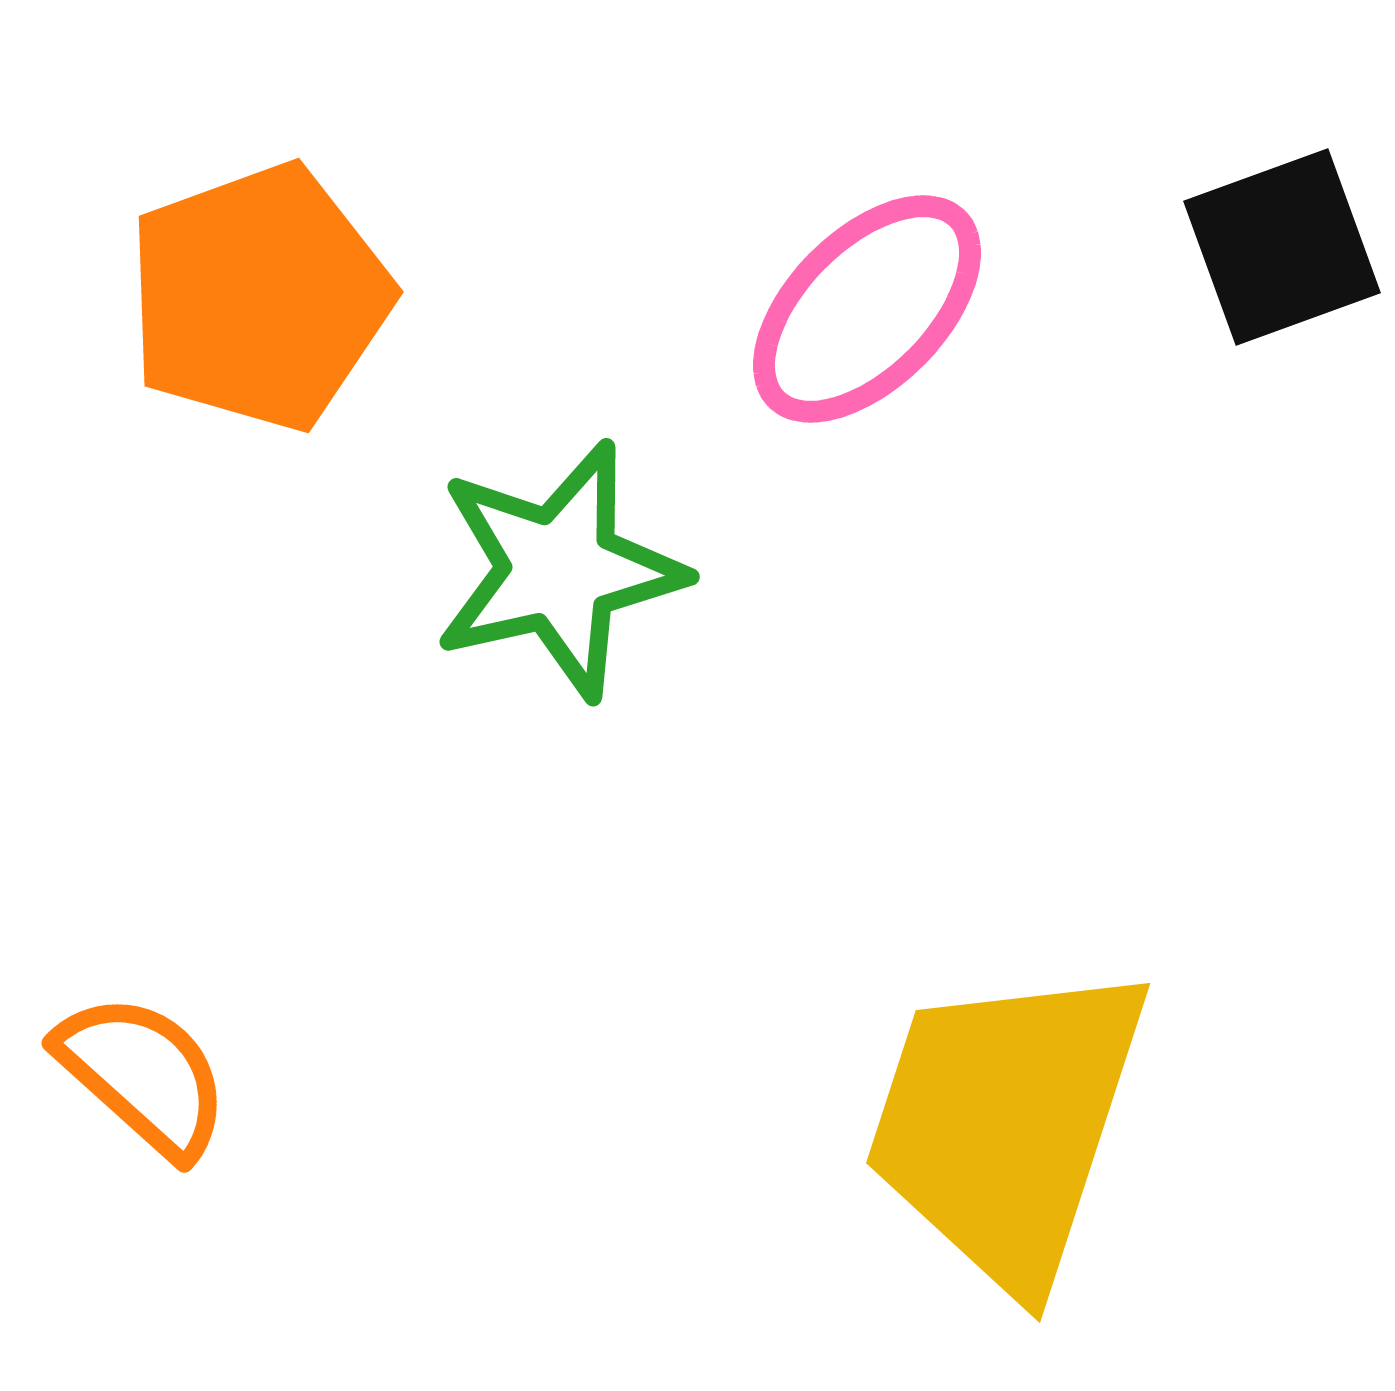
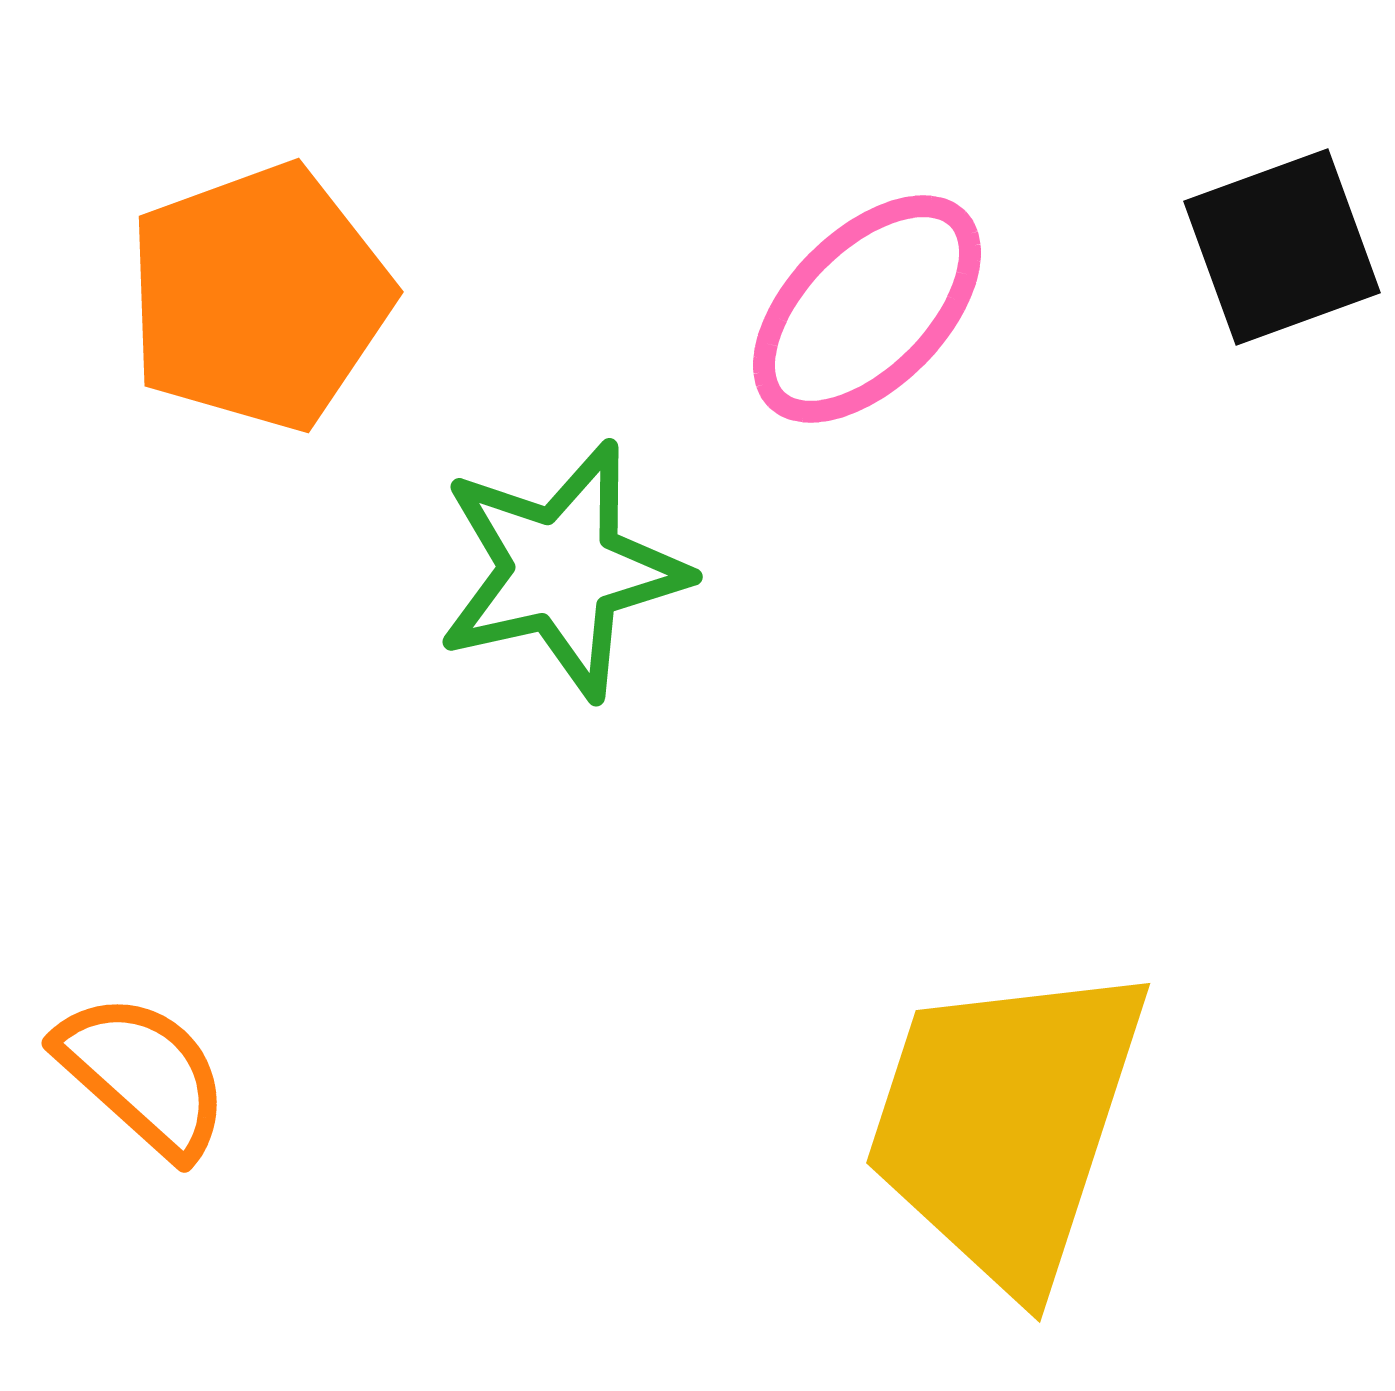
green star: moved 3 px right
